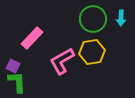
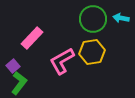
cyan arrow: rotated 98 degrees clockwise
purple square: rotated 24 degrees clockwise
green L-shape: moved 2 px right, 1 px down; rotated 40 degrees clockwise
